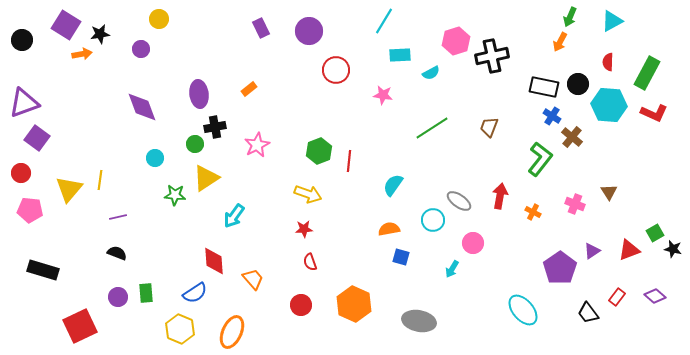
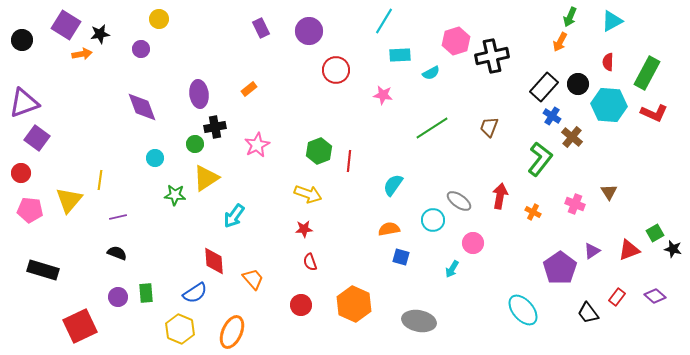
black rectangle at (544, 87): rotated 60 degrees counterclockwise
yellow triangle at (69, 189): moved 11 px down
